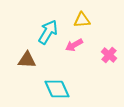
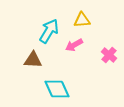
cyan arrow: moved 1 px right, 1 px up
brown triangle: moved 6 px right
